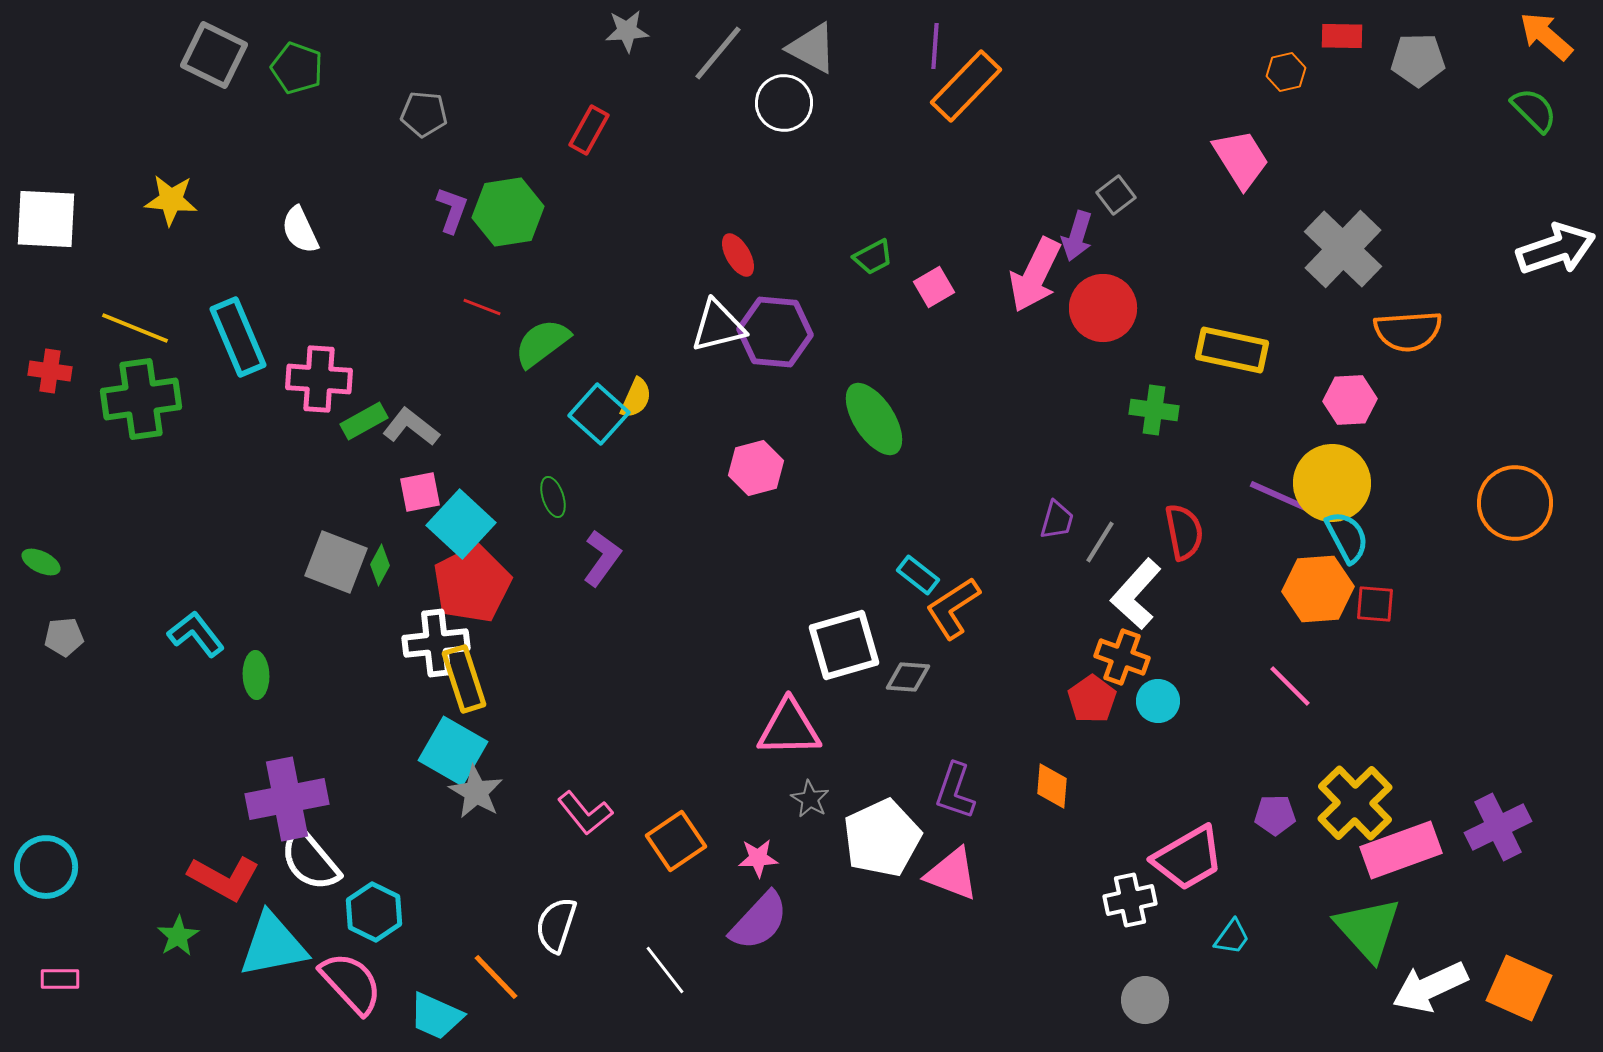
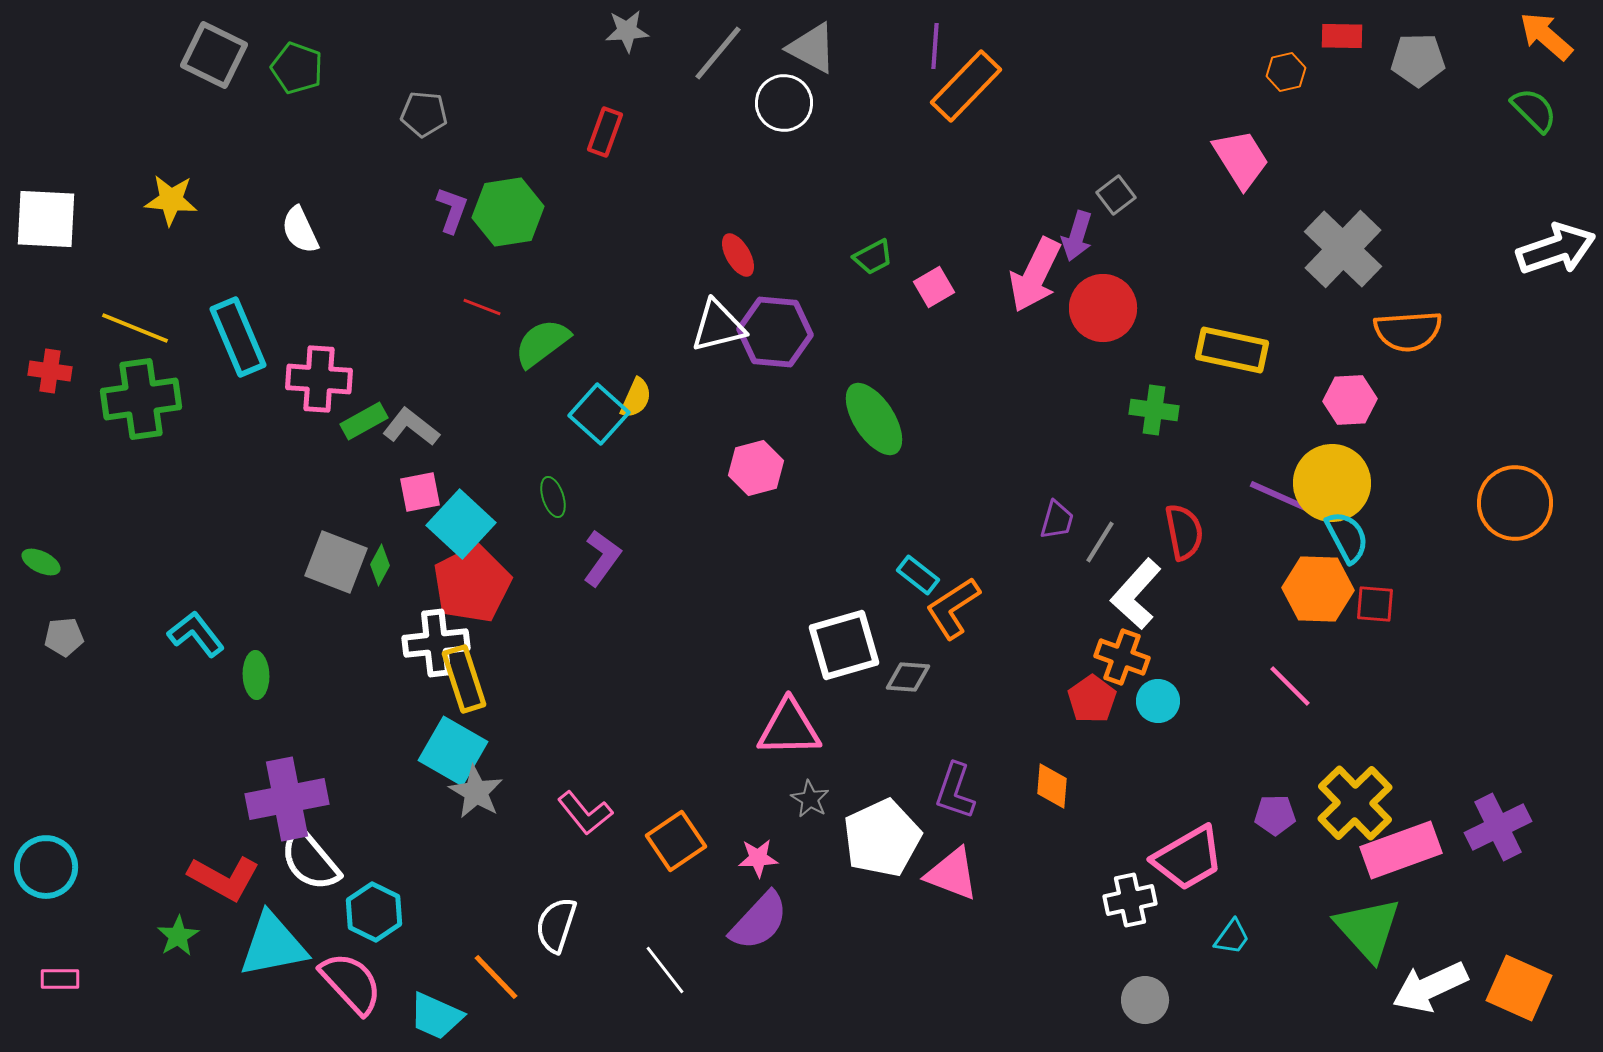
red rectangle at (589, 130): moved 16 px right, 2 px down; rotated 9 degrees counterclockwise
orange hexagon at (1318, 589): rotated 6 degrees clockwise
